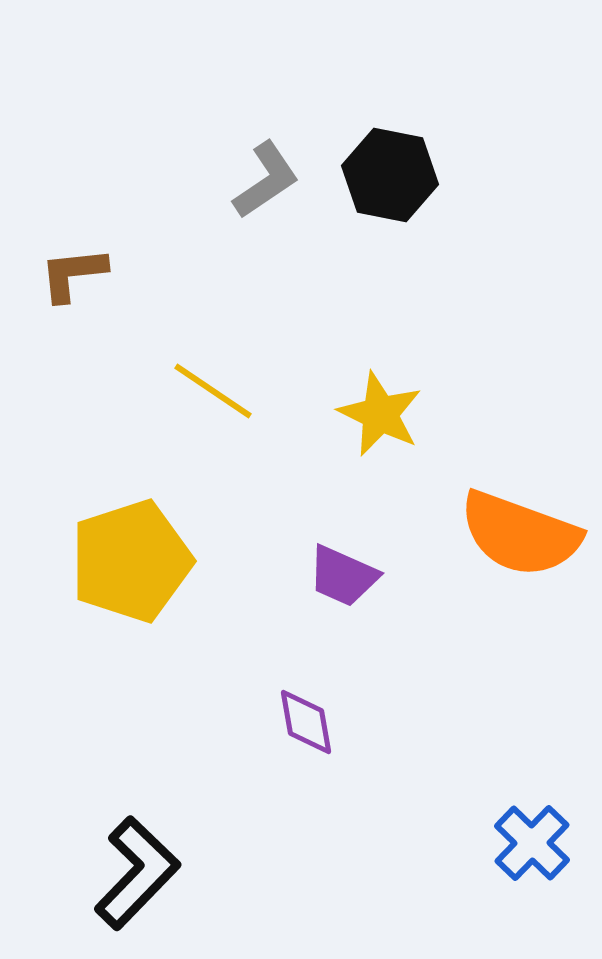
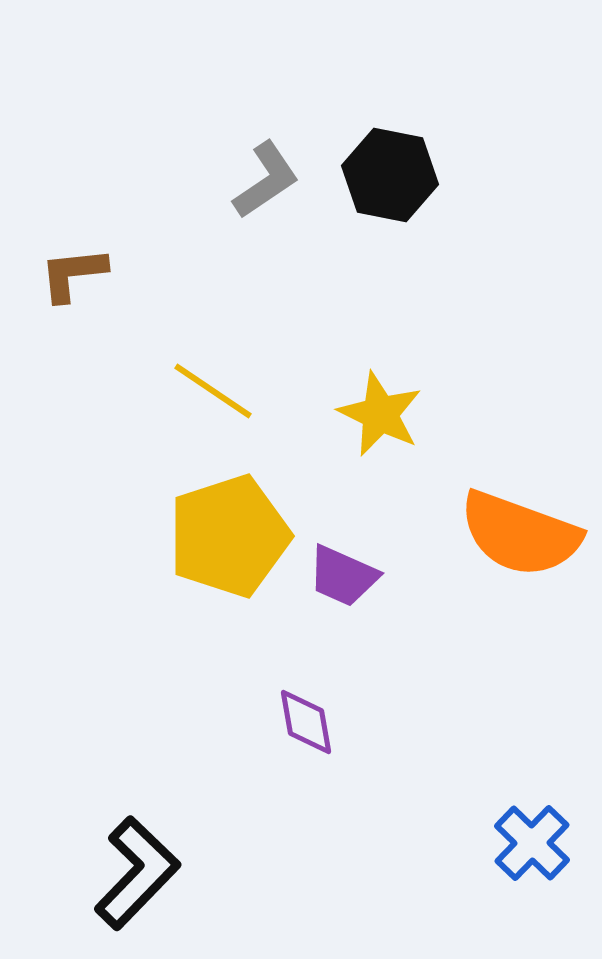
yellow pentagon: moved 98 px right, 25 px up
